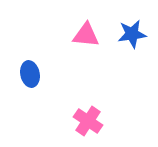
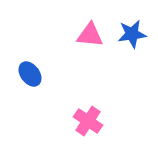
pink triangle: moved 4 px right
blue ellipse: rotated 25 degrees counterclockwise
